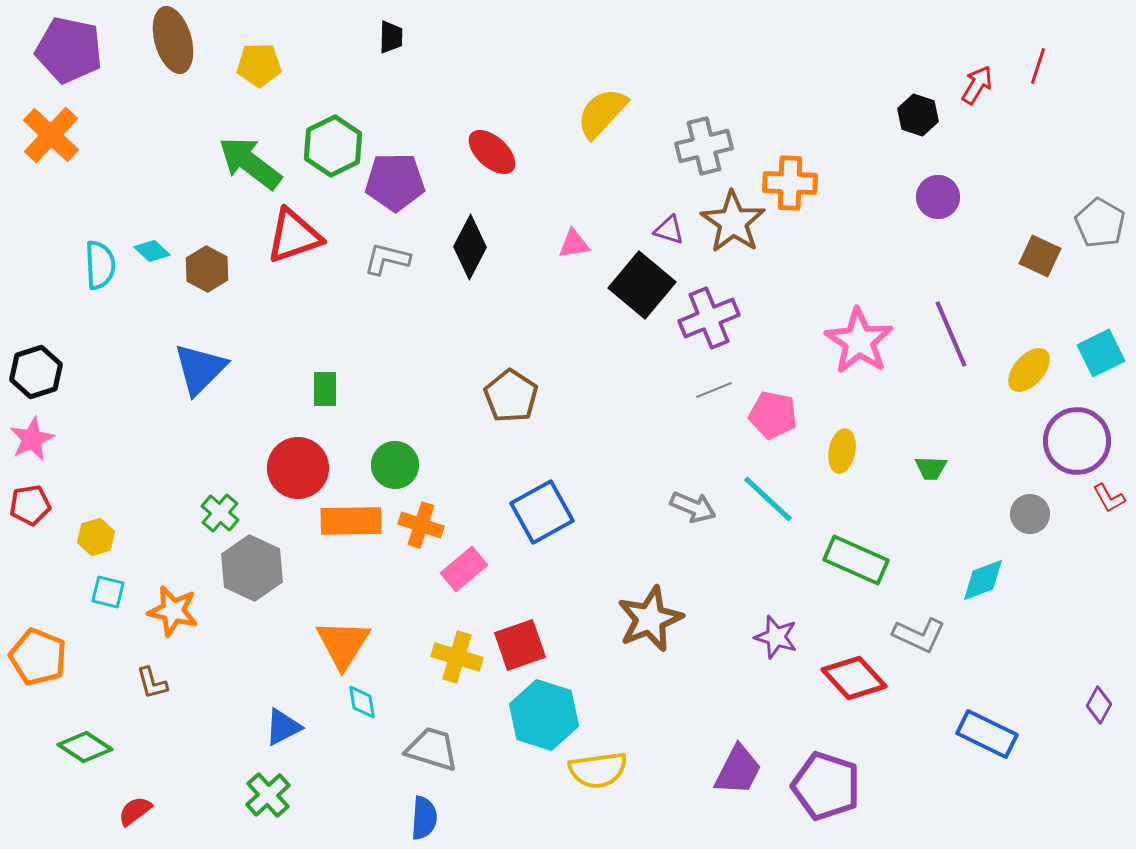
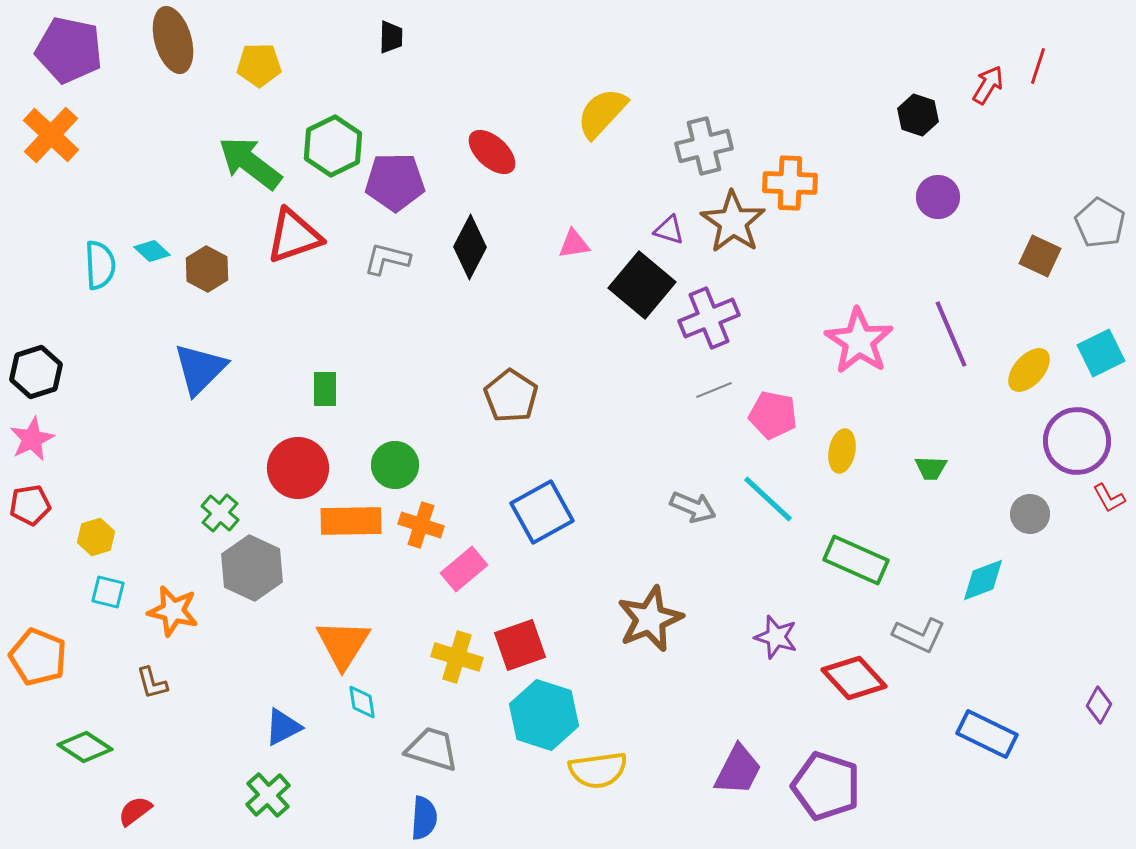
red arrow at (977, 85): moved 11 px right
